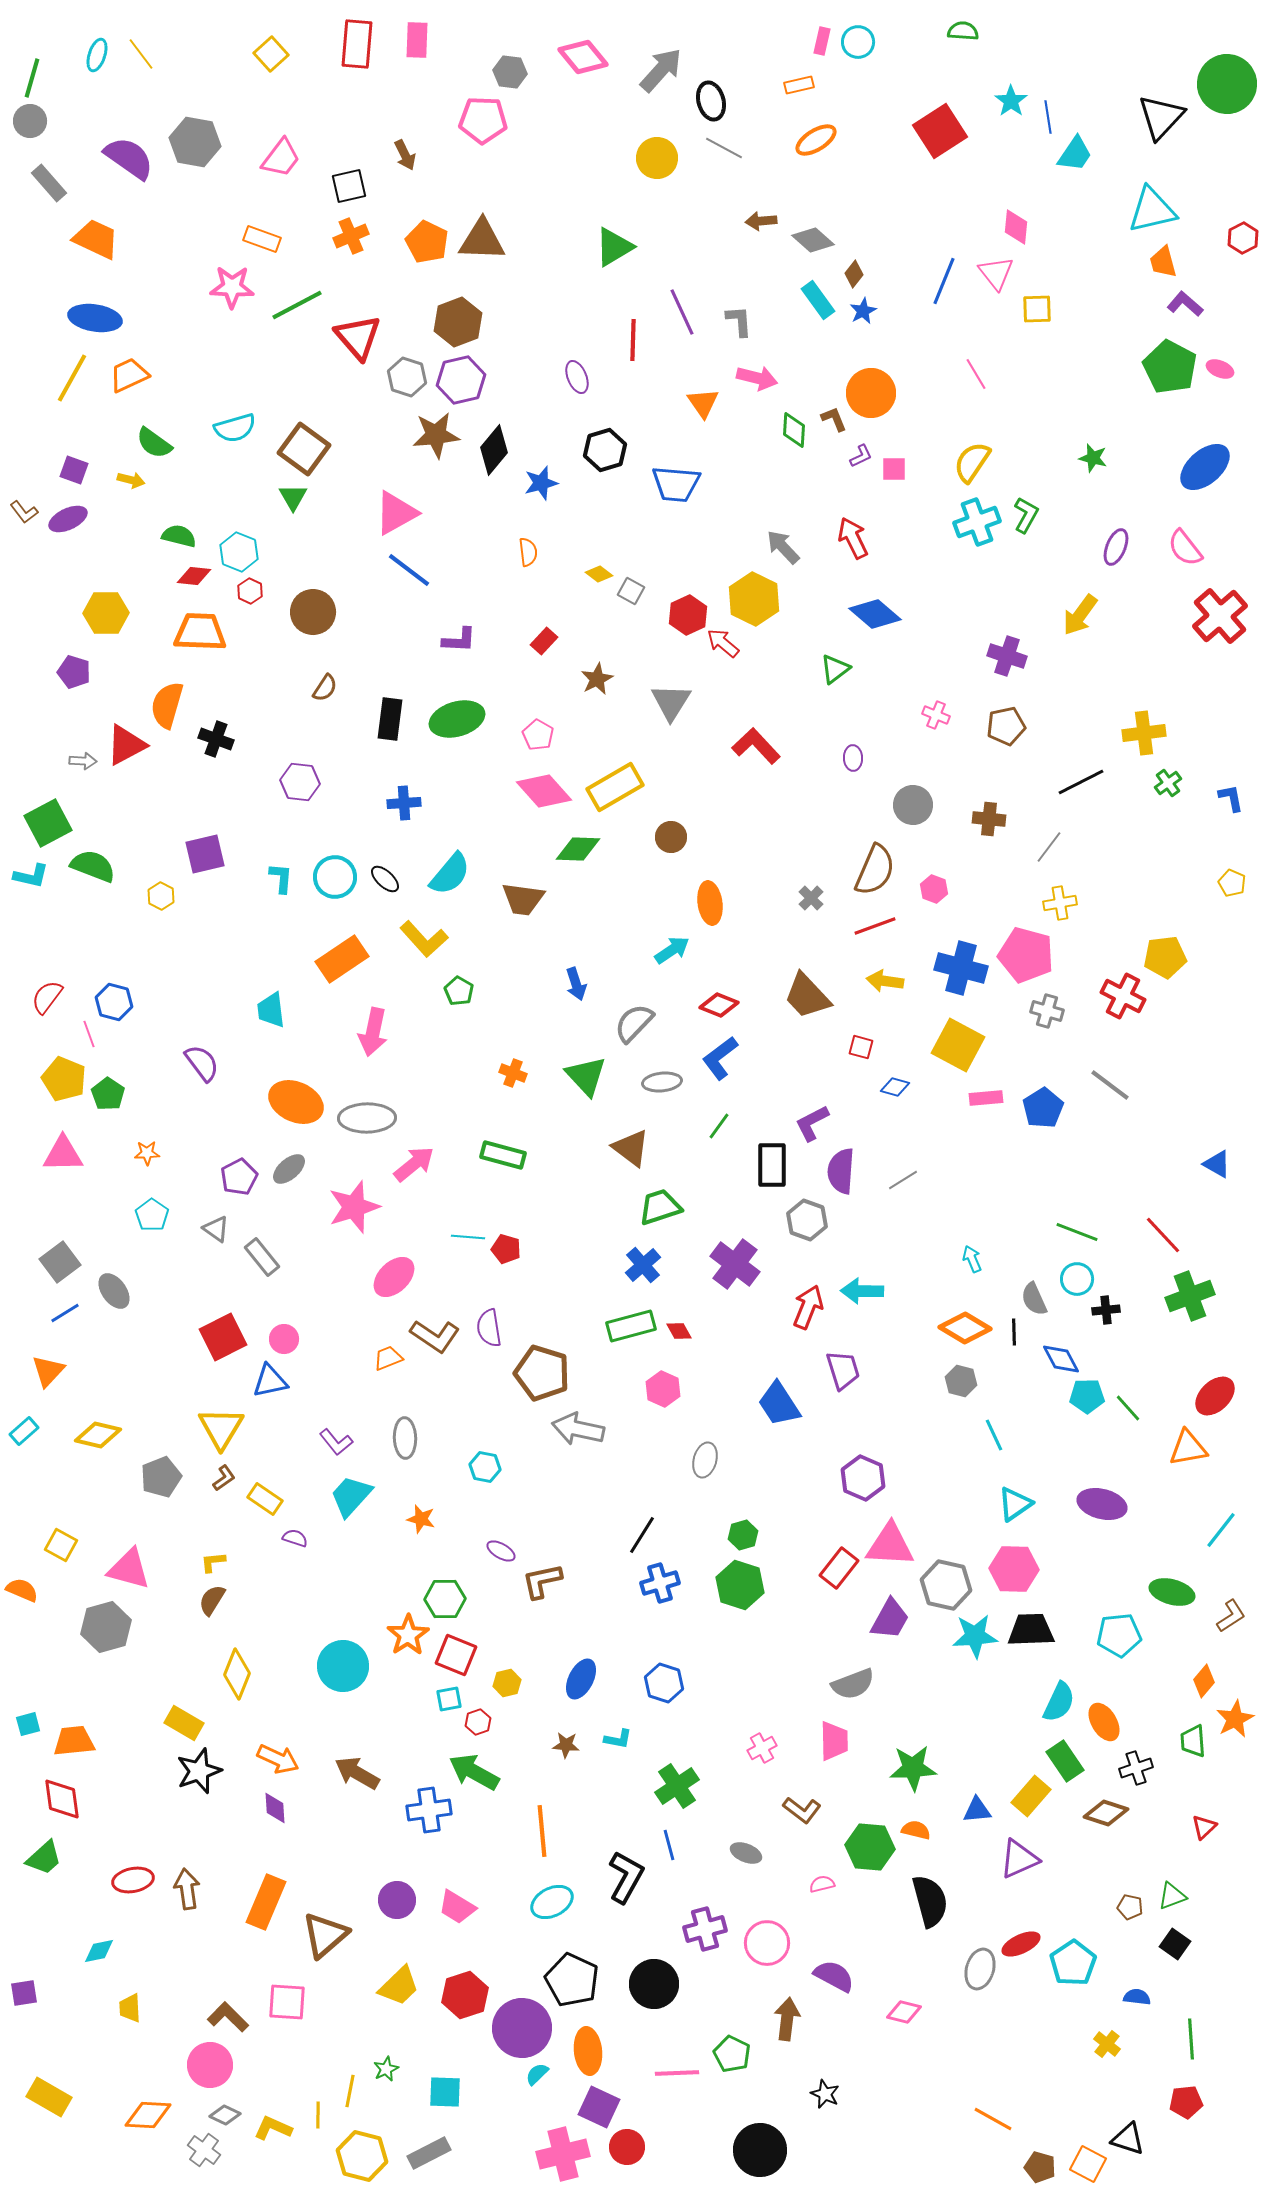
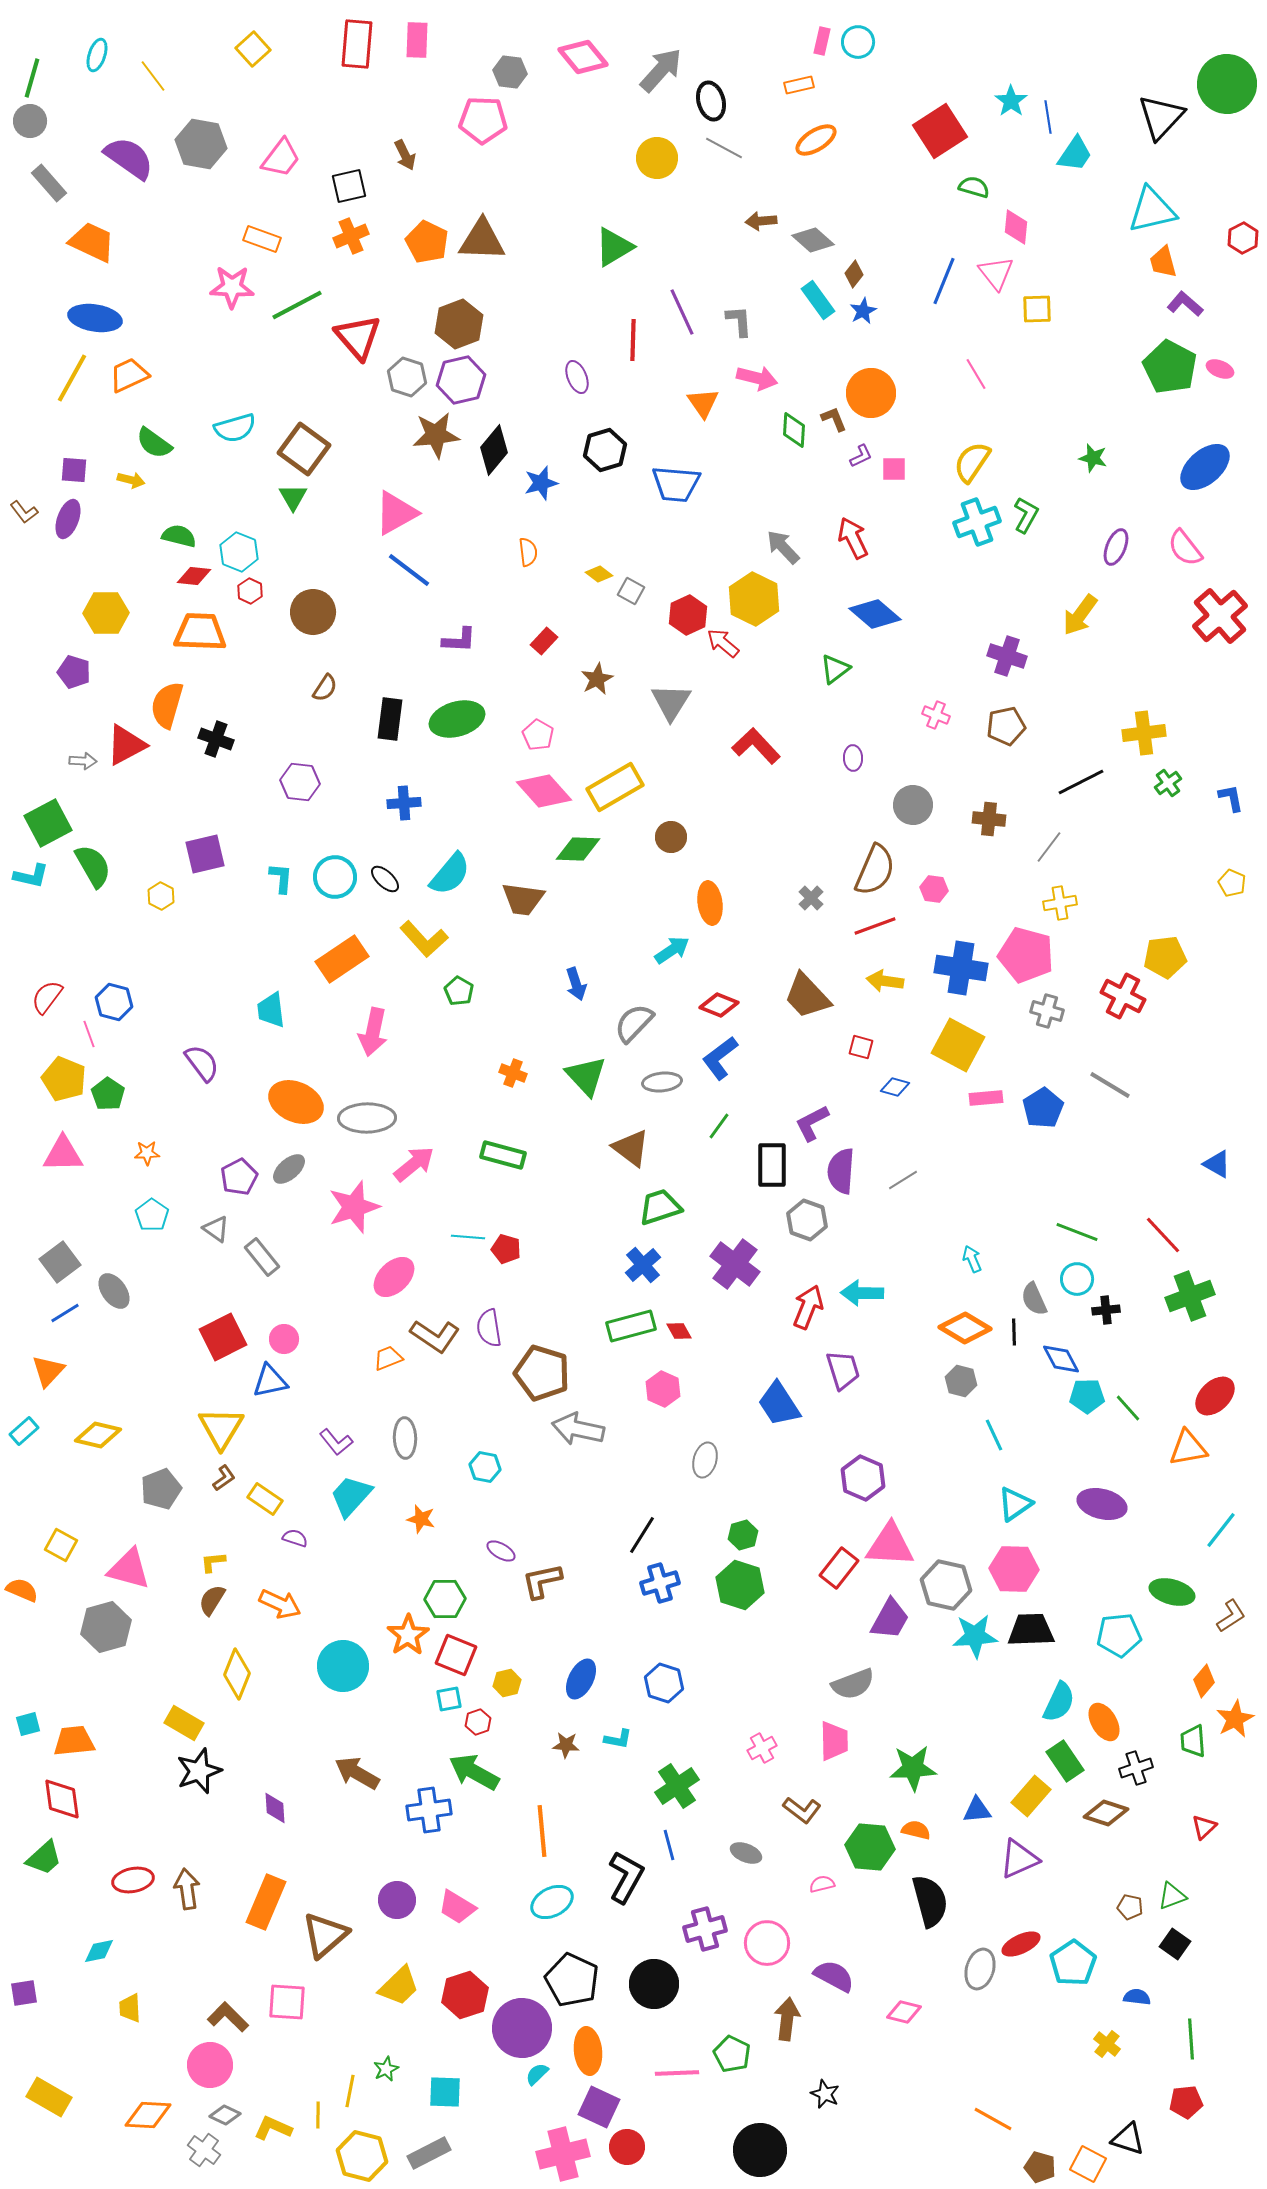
green semicircle at (963, 31): moved 11 px right, 156 px down; rotated 12 degrees clockwise
yellow line at (141, 54): moved 12 px right, 22 px down
yellow square at (271, 54): moved 18 px left, 5 px up
gray hexagon at (195, 142): moved 6 px right, 2 px down
orange trapezoid at (96, 239): moved 4 px left, 3 px down
brown hexagon at (458, 322): moved 1 px right, 2 px down
purple square at (74, 470): rotated 16 degrees counterclockwise
purple ellipse at (68, 519): rotated 45 degrees counterclockwise
green semicircle at (93, 866): rotated 39 degrees clockwise
pink hexagon at (934, 889): rotated 12 degrees counterclockwise
blue cross at (961, 968): rotated 6 degrees counterclockwise
gray line at (1110, 1085): rotated 6 degrees counterclockwise
cyan arrow at (862, 1291): moved 2 px down
gray pentagon at (161, 1477): moved 12 px down
orange arrow at (278, 1759): moved 2 px right, 155 px up
